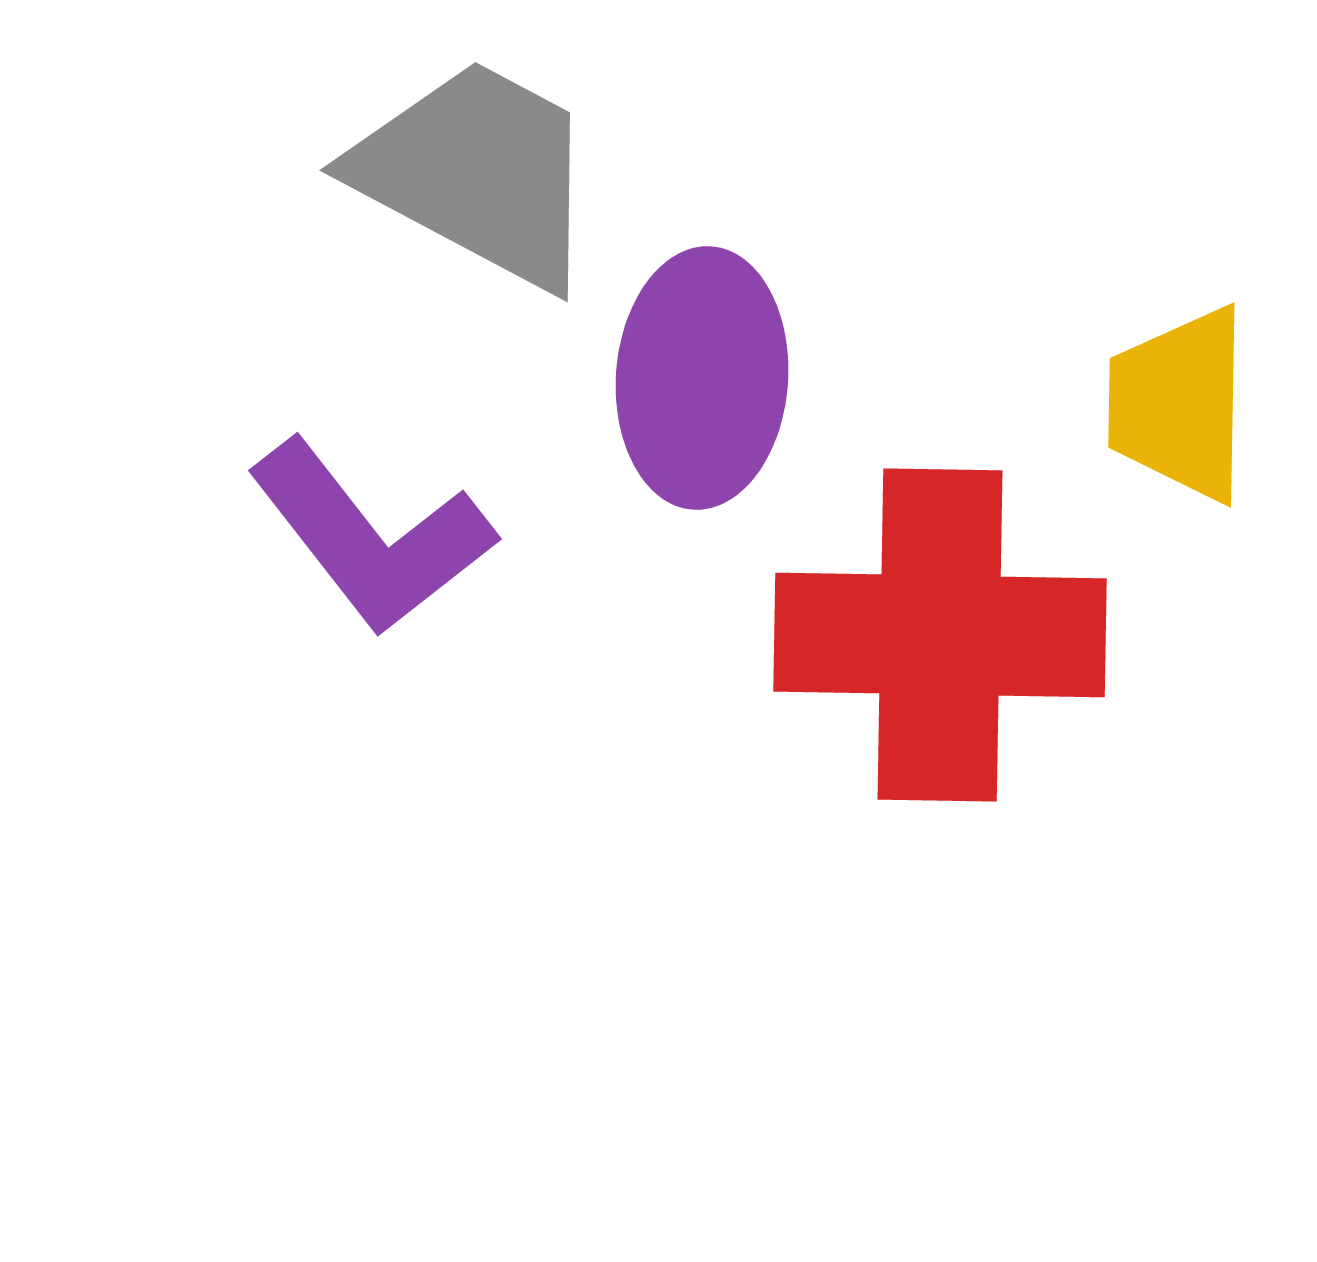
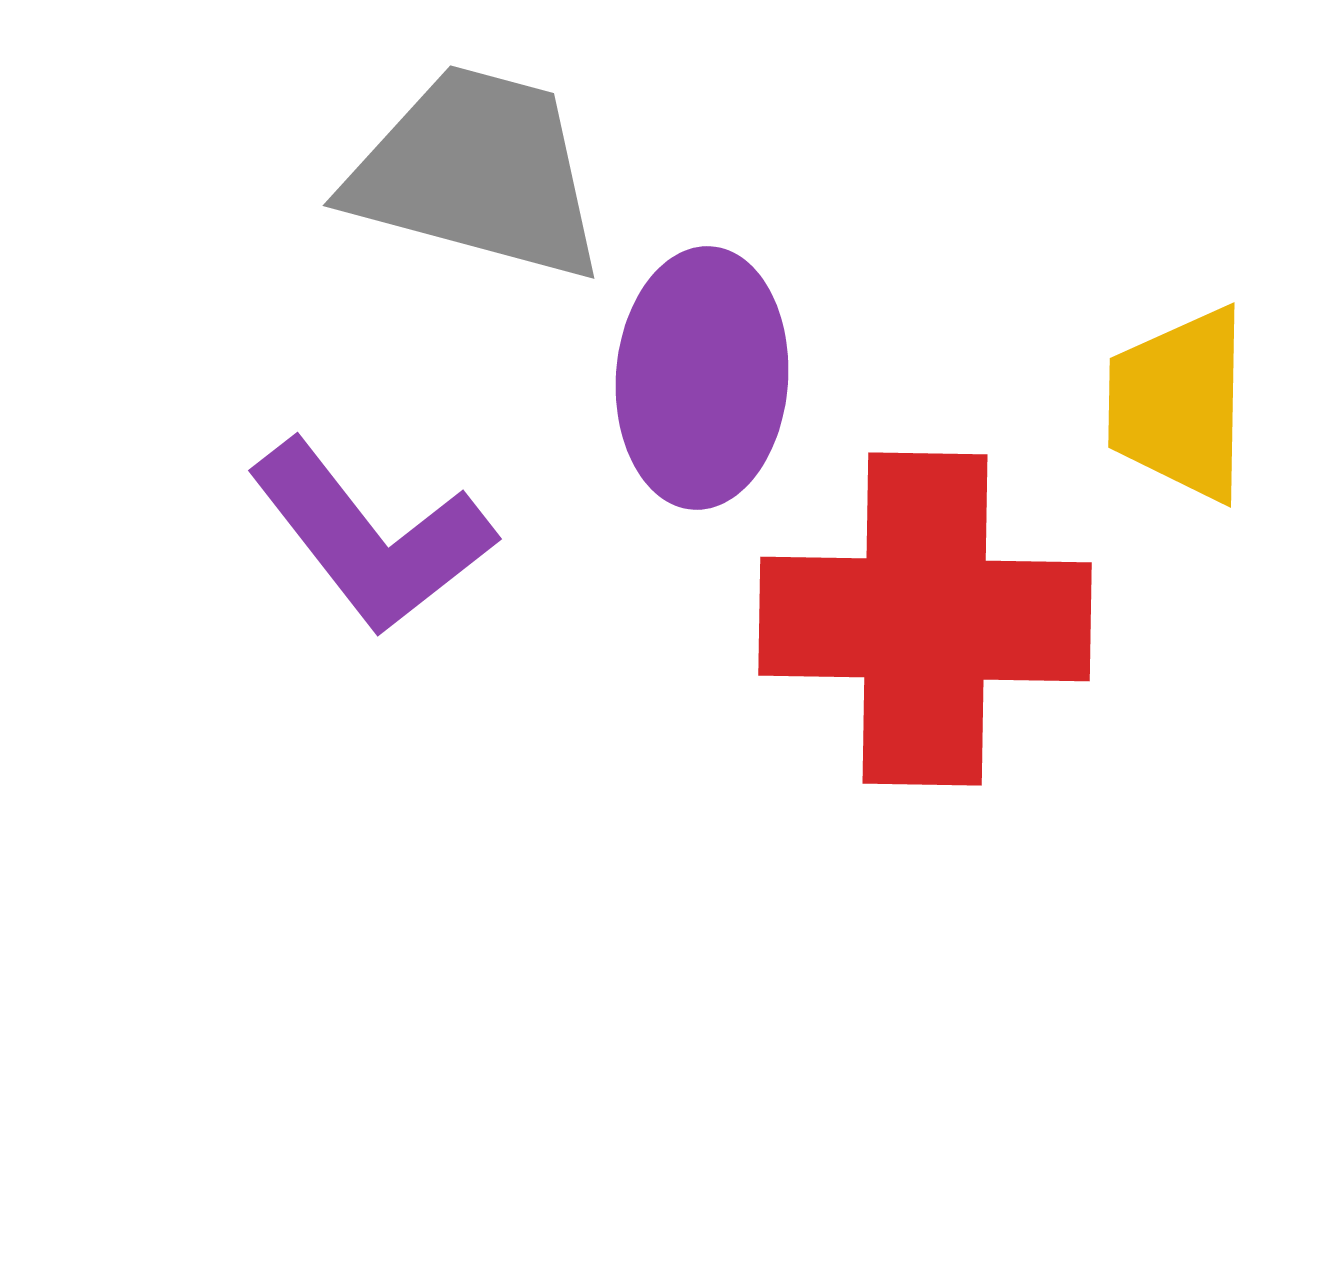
gray trapezoid: rotated 13 degrees counterclockwise
red cross: moved 15 px left, 16 px up
